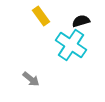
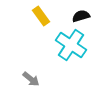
black semicircle: moved 5 px up
